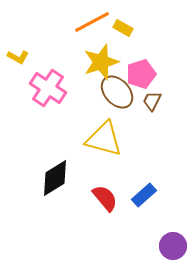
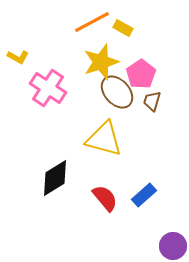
pink pentagon: rotated 16 degrees counterclockwise
brown trapezoid: rotated 10 degrees counterclockwise
